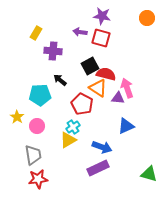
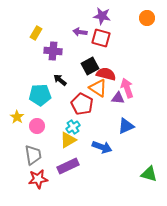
purple rectangle: moved 30 px left, 2 px up
